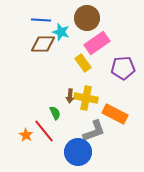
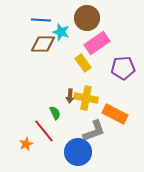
orange star: moved 9 px down; rotated 16 degrees clockwise
